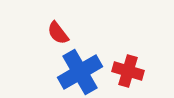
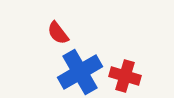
red cross: moved 3 px left, 5 px down
